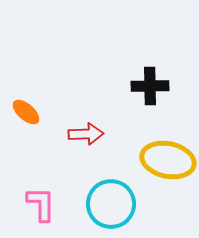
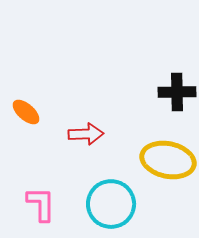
black cross: moved 27 px right, 6 px down
